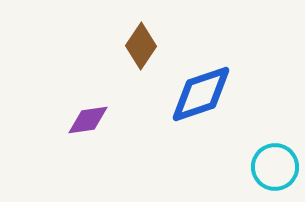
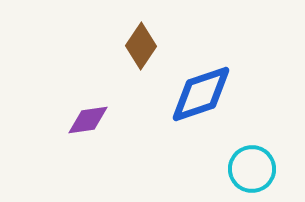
cyan circle: moved 23 px left, 2 px down
